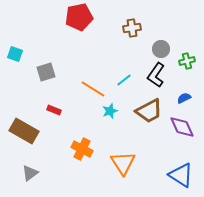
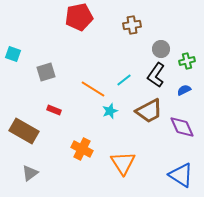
brown cross: moved 3 px up
cyan square: moved 2 px left
blue semicircle: moved 8 px up
